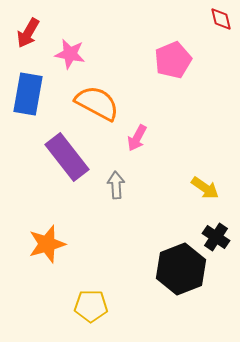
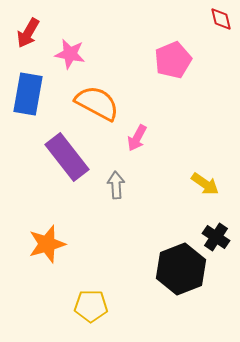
yellow arrow: moved 4 px up
